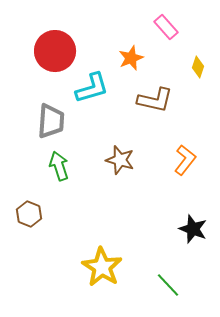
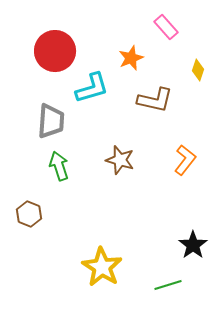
yellow diamond: moved 3 px down
black star: moved 16 px down; rotated 16 degrees clockwise
green line: rotated 64 degrees counterclockwise
